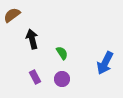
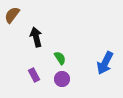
brown semicircle: rotated 18 degrees counterclockwise
black arrow: moved 4 px right, 2 px up
green semicircle: moved 2 px left, 5 px down
purple rectangle: moved 1 px left, 2 px up
